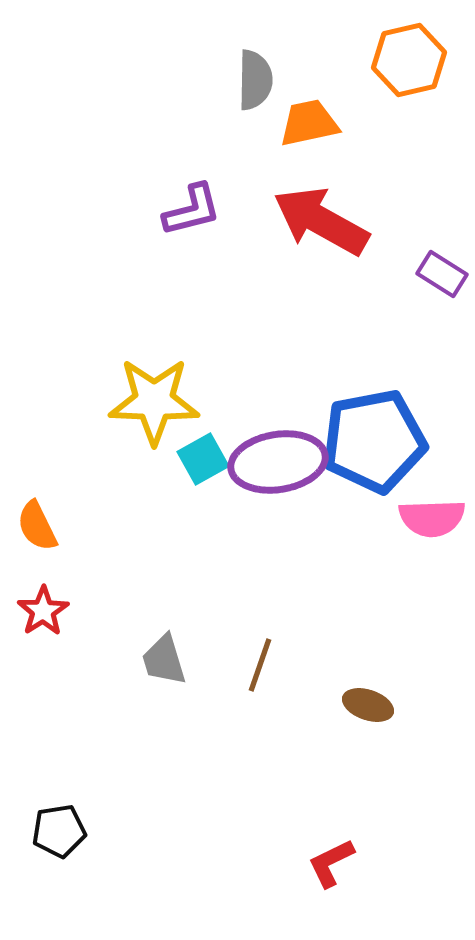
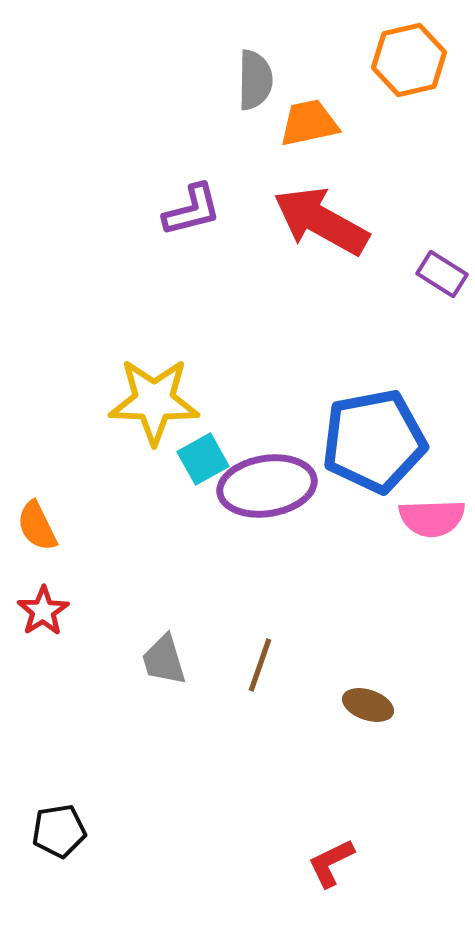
purple ellipse: moved 11 px left, 24 px down
